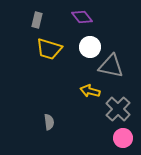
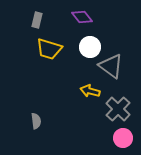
gray triangle: rotated 24 degrees clockwise
gray semicircle: moved 13 px left, 1 px up
